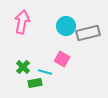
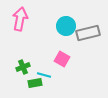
pink arrow: moved 2 px left, 3 px up
green cross: rotated 24 degrees clockwise
cyan line: moved 1 px left, 3 px down
